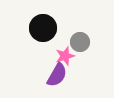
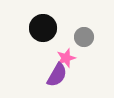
gray circle: moved 4 px right, 5 px up
pink star: moved 1 px right, 2 px down
